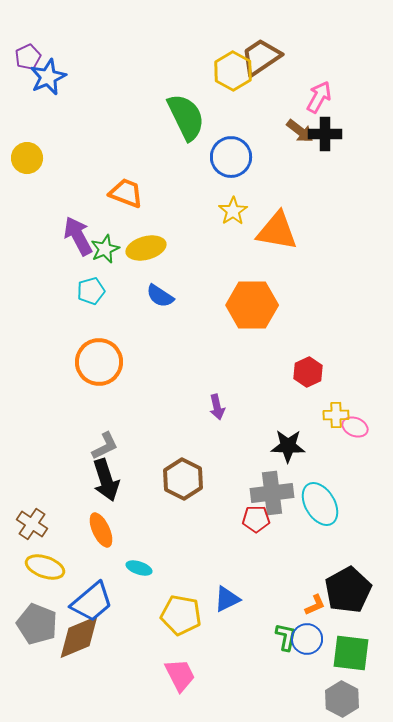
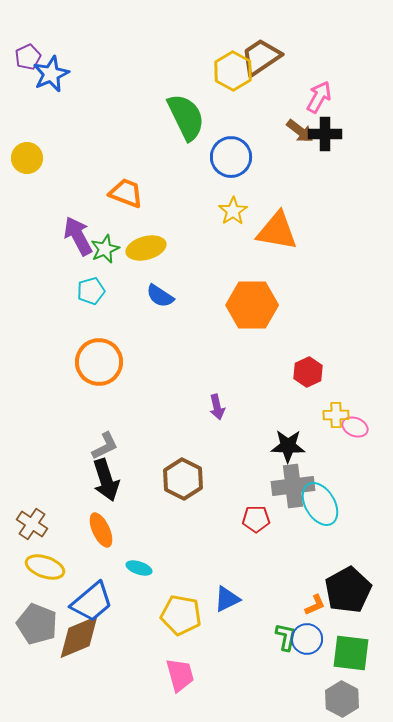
blue star at (48, 77): moved 3 px right, 3 px up
gray cross at (272, 493): moved 21 px right, 7 px up
pink trapezoid at (180, 675): rotated 12 degrees clockwise
